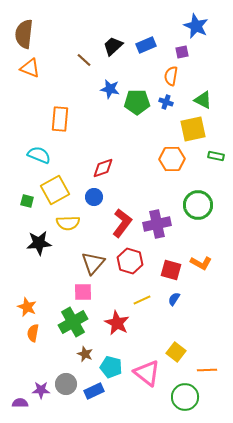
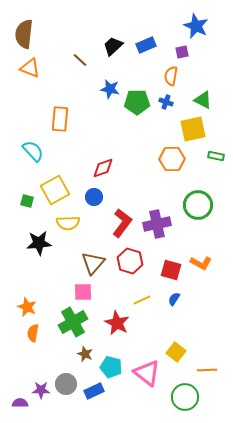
brown line at (84, 60): moved 4 px left
cyan semicircle at (39, 155): moved 6 px left, 4 px up; rotated 25 degrees clockwise
